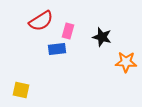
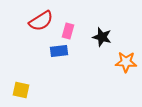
blue rectangle: moved 2 px right, 2 px down
